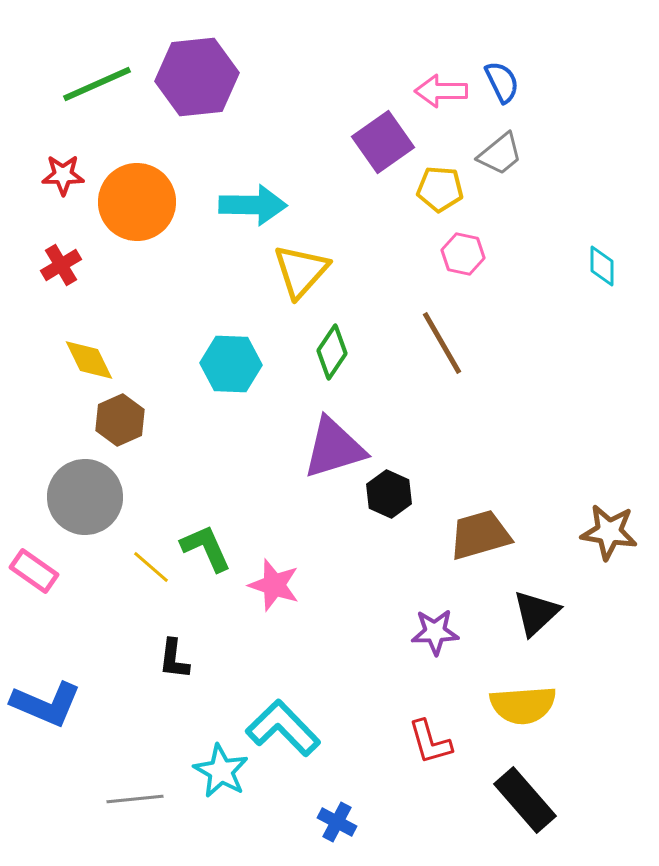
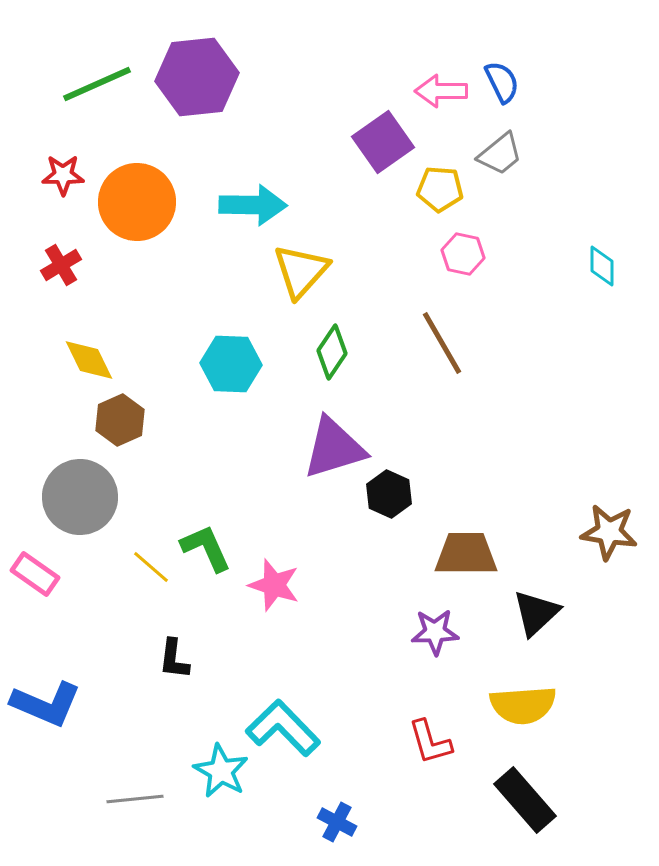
gray circle: moved 5 px left
brown trapezoid: moved 14 px left, 19 px down; rotated 16 degrees clockwise
pink rectangle: moved 1 px right, 3 px down
